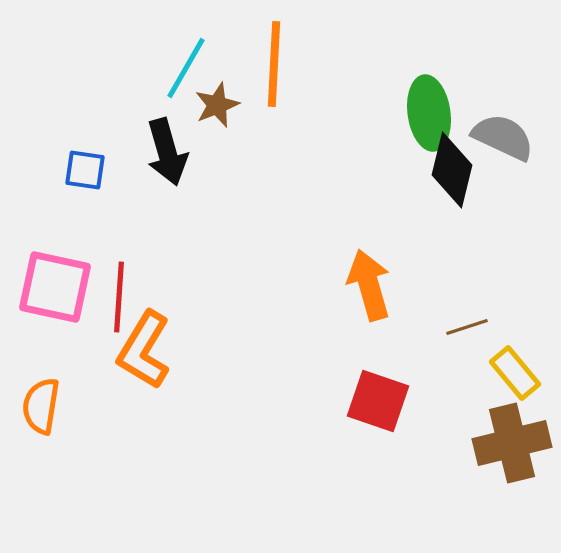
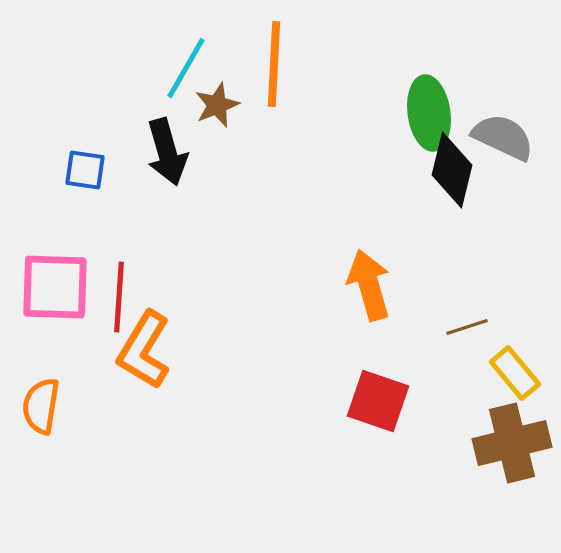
pink square: rotated 10 degrees counterclockwise
